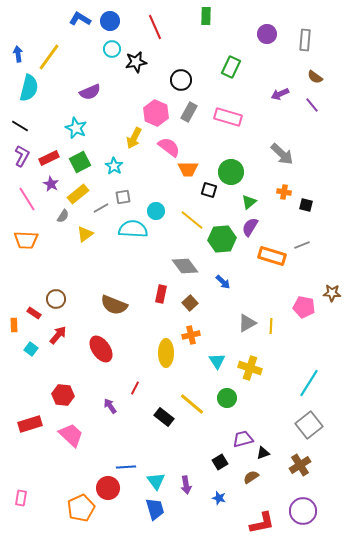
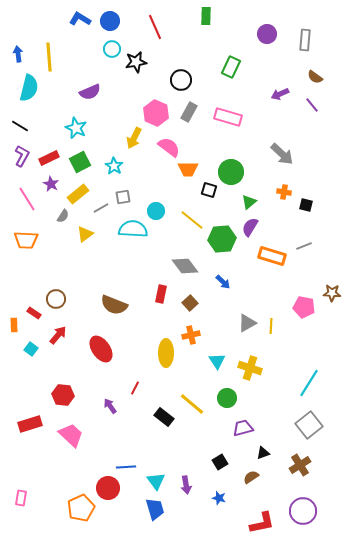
yellow line at (49, 57): rotated 40 degrees counterclockwise
gray line at (302, 245): moved 2 px right, 1 px down
purple trapezoid at (243, 439): moved 11 px up
